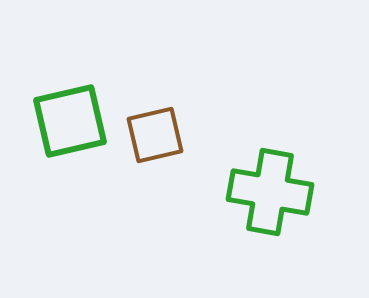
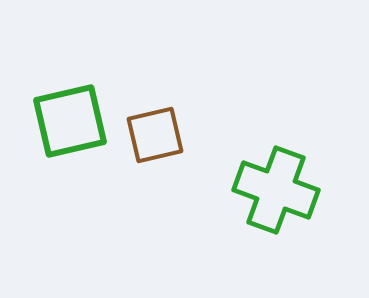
green cross: moved 6 px right, 2 px up; rotated 10 degrees clockwise
